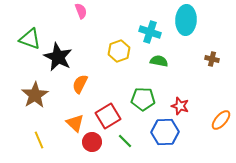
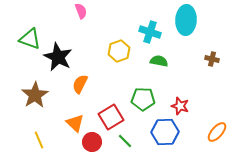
red square: moved 3 px right, 1 px down
orange ellipse: moved 4 px left, 12 px down
